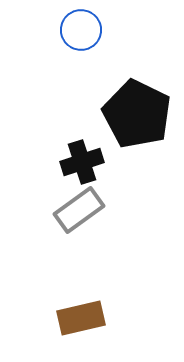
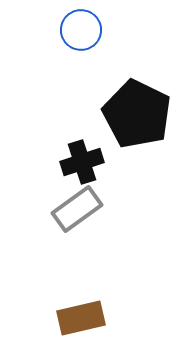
gray rectangle: moved 2 px left, 1 px up
